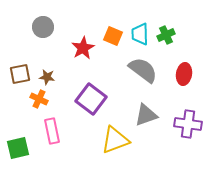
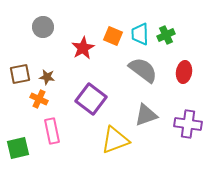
red ellipse: moved 2 px up
